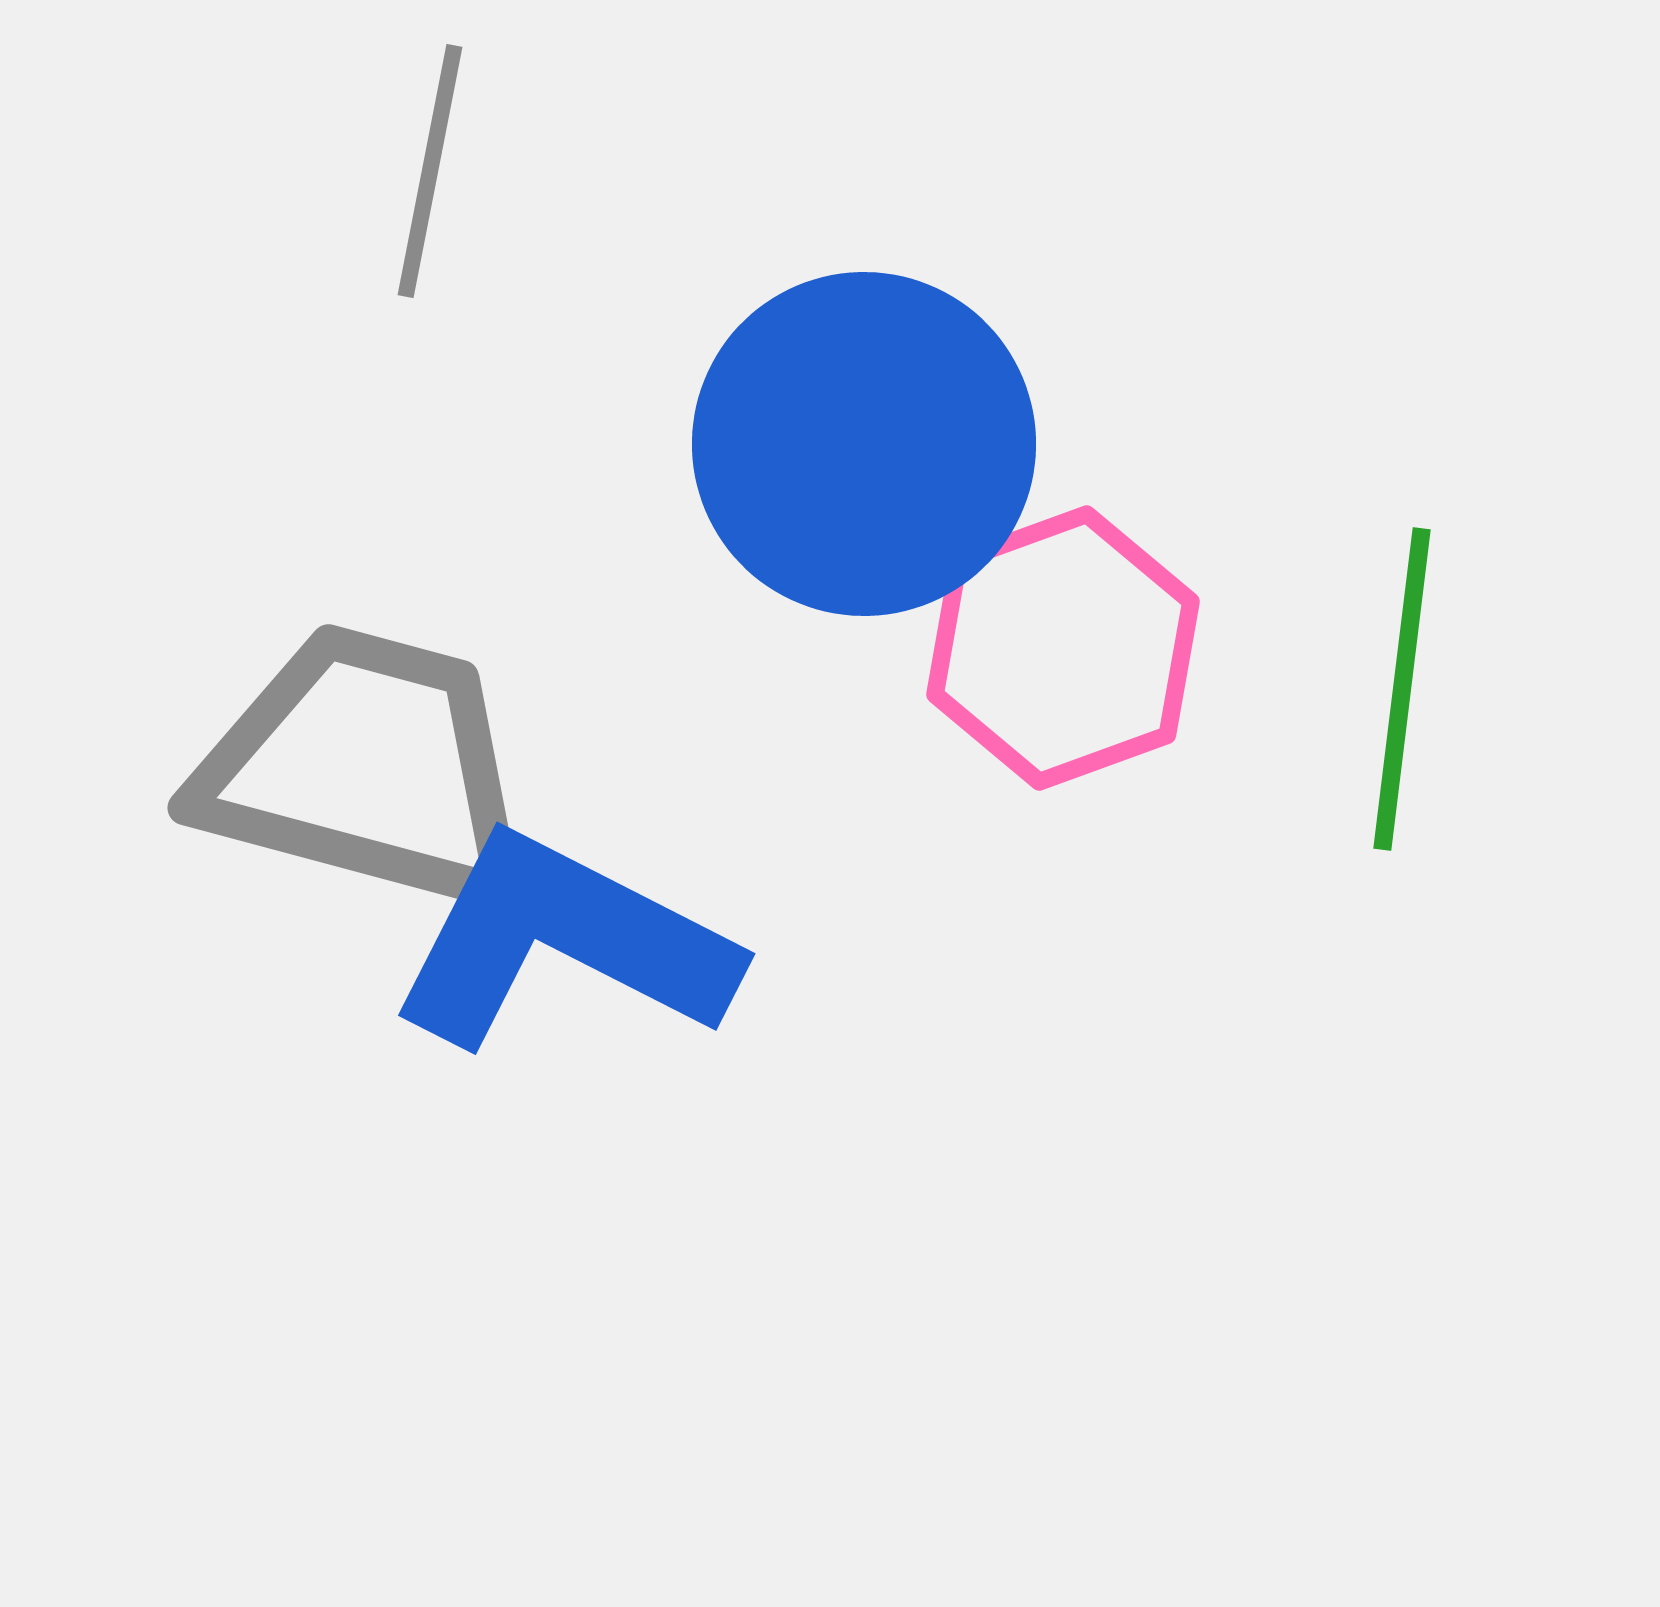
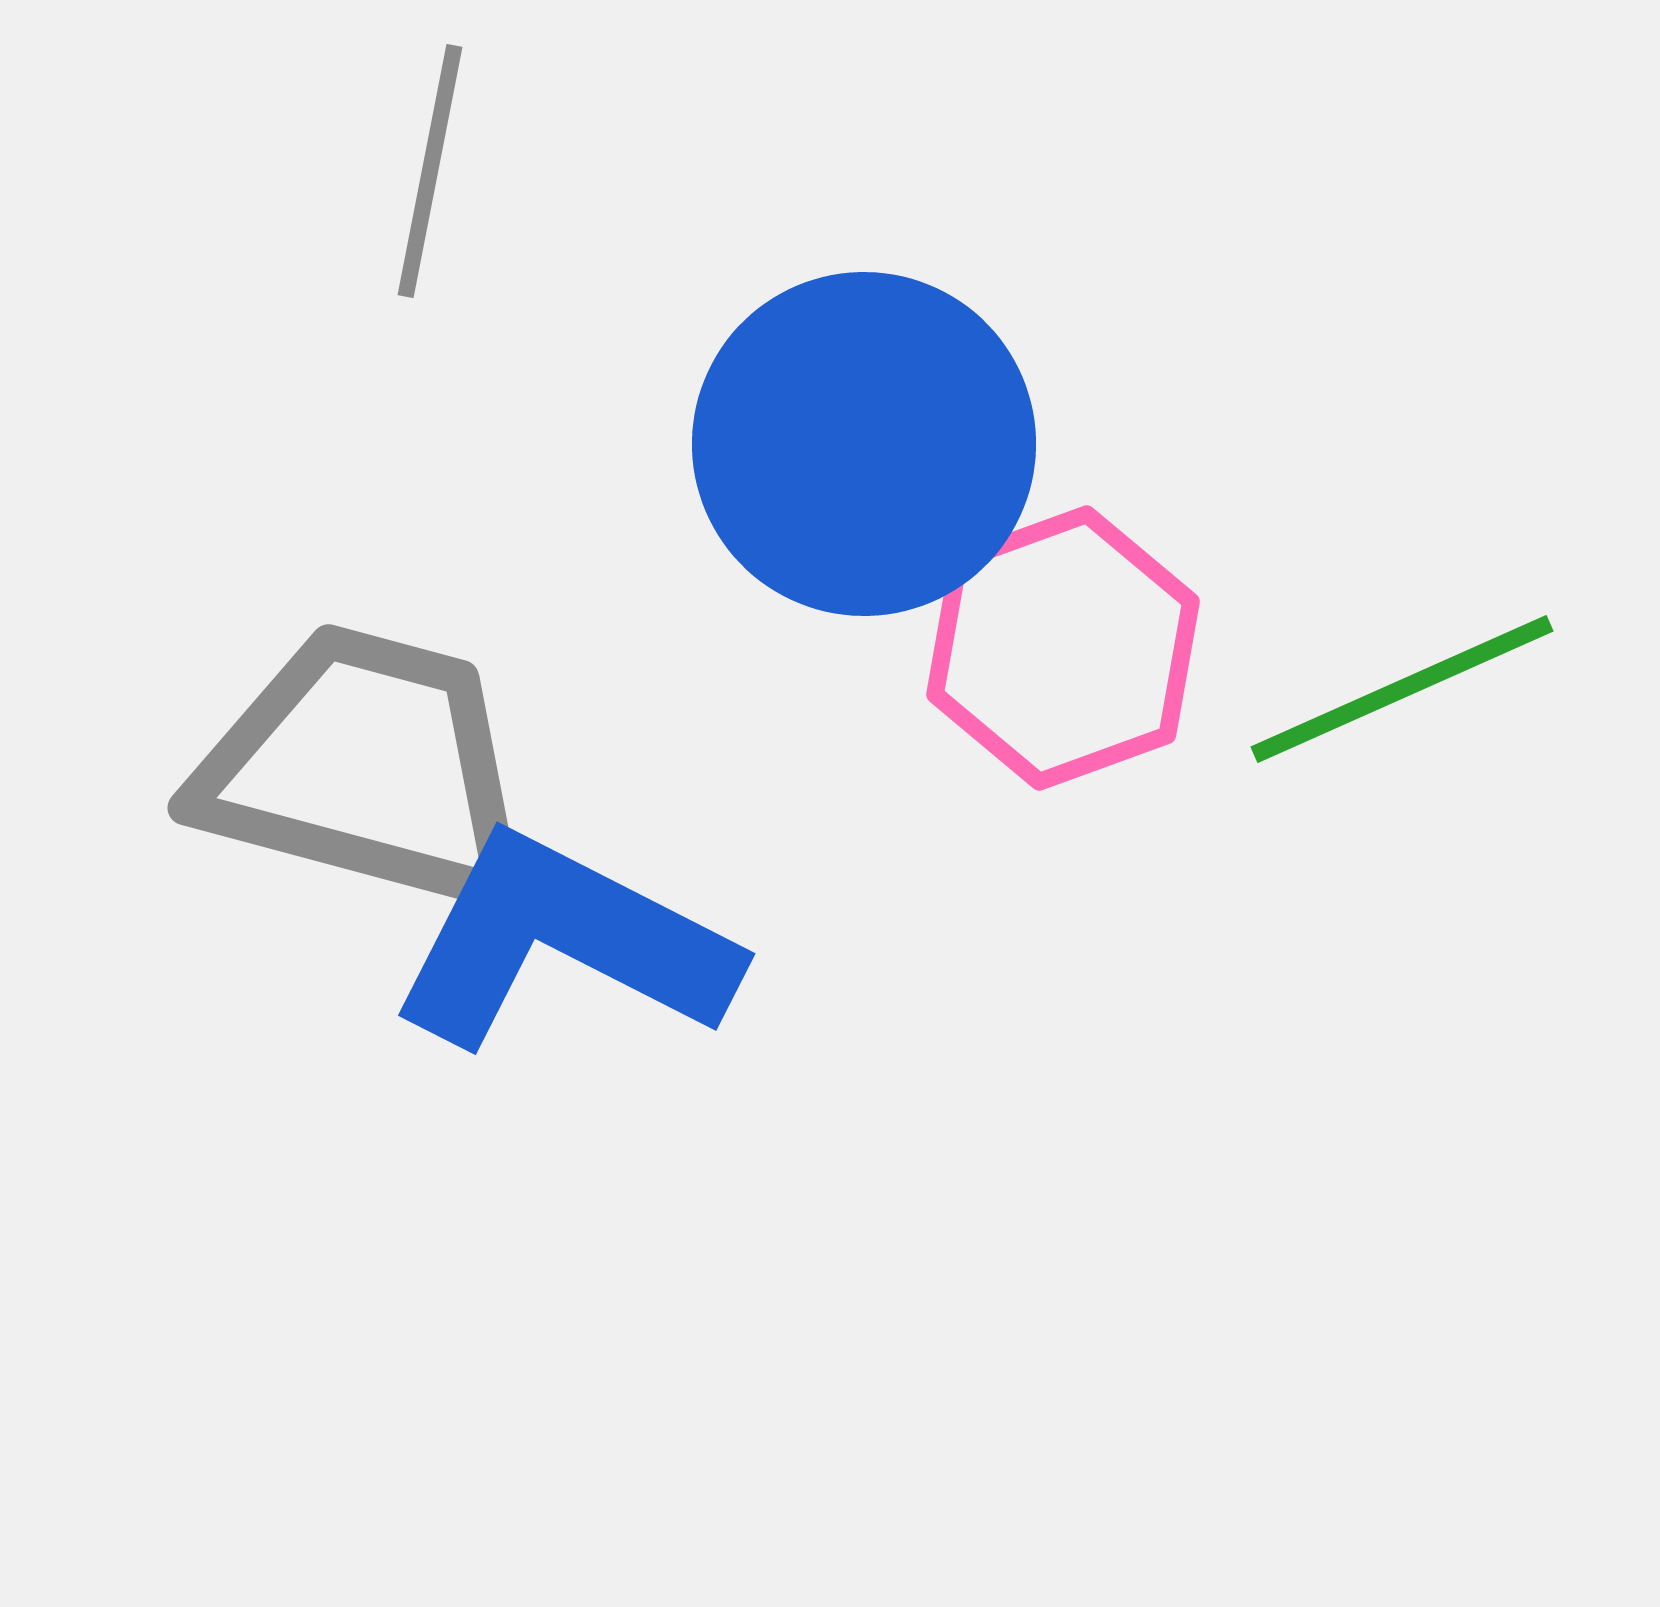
green line: rotated 59 degrees clockwise
